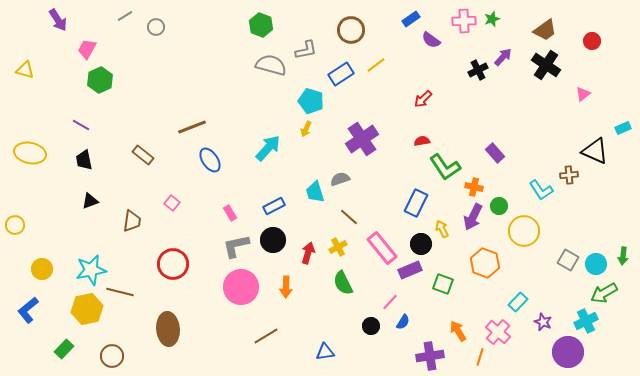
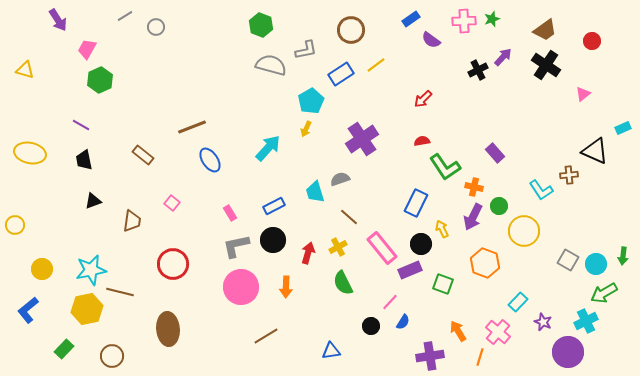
cyan pentagon at (311, 101): rotated 25 degrees clockwise
black triangle at (90, 201): moved 3 px right
blue triangle at (325, 352): moved 6 px right, 1 px up
